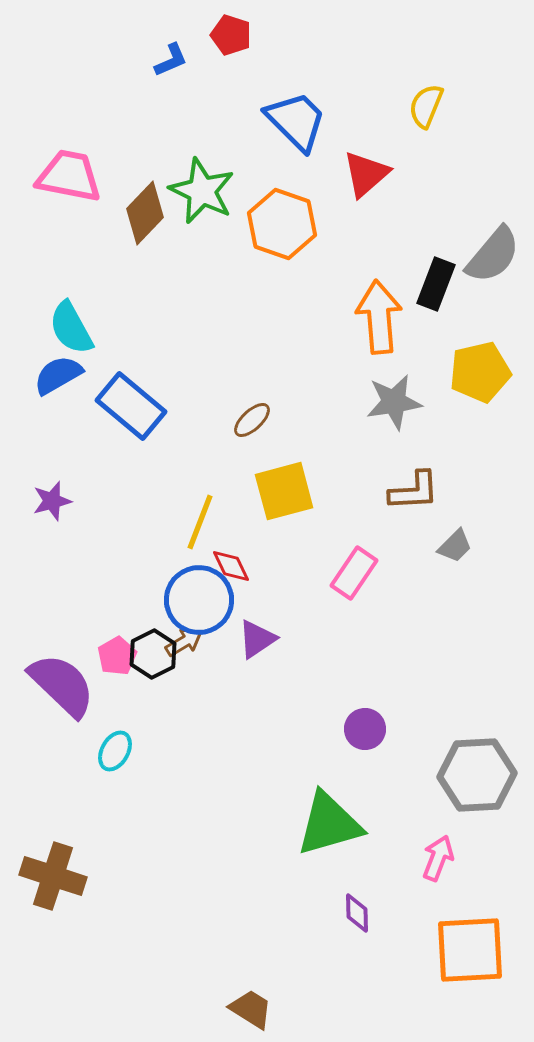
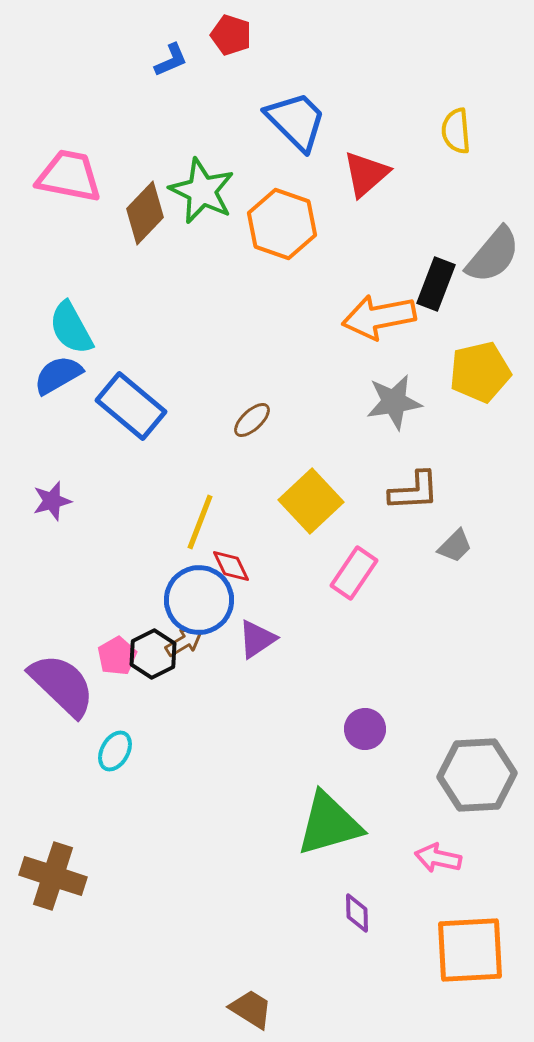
yellow semicircle: moved 30 px right, 25 px down; rotated 27 degrees counterclockwise
orange arrow: rotated 96 degrees counterclockwise
yellow square: moved 27 px right, 10 px down; rotated 28 degrees counterclockwise
pink arrow: rotated 99 degrees counterclockwise
